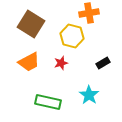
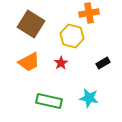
red star: rotated 16 degrees counterclockwise
cyan star: moved 3 px down; rotated 24 degrees counterclockwise
green rectangle: moved 1 px right, 1 px up
